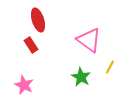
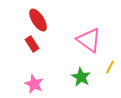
red ellipse: rotated 15 degrees counterclockwise
red rectangle: moved 1 px right, 1 px up
pink star: moved 10 px right, 1 px up
